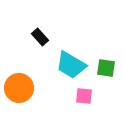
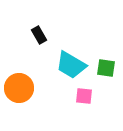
black rectangle: moved 1 px left, 2 px up; rotated 12 degrees clockwise
